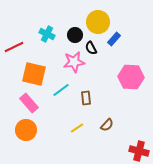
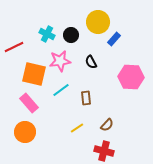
black circle: moved 4 px left
black semicircle: moved 14 px down
pink star: moved 14 px left, 1 px up
orange circle: moved 1 px left, 2 px down
red cross: moved 35 px left
